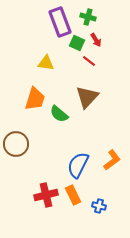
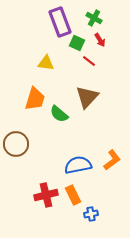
green cross: moved 6 px right, 1 px down; rotated 14 degrees clockwise
red arrow: moved 4 px right
blue semicircle: rotated 52 degrees clockwise
blue cross: moved 8 px left, 8 px down; rotated 24 degrees counterclockwise
